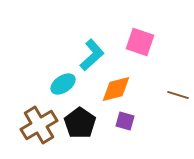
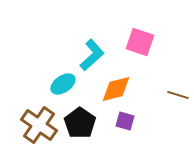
brown cross: rotated 24 degrees counterclockwise
